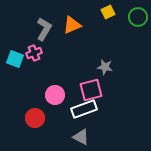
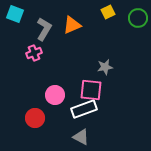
green circle: moved 1 px down
cyan square: moved 45 px up
gray star: rotated 21 degrees counterclockwise
pink square: rotated 20 degrees clockwise
